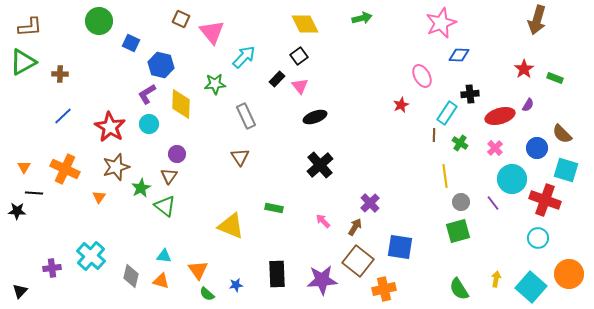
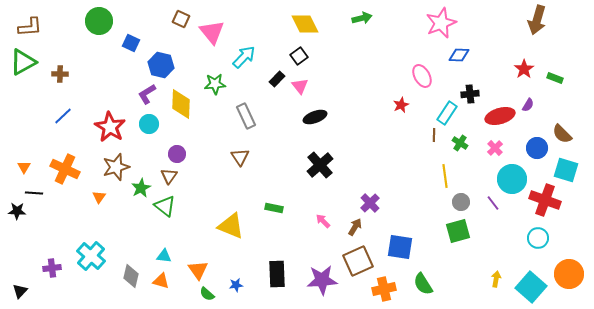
brown square at (358, 261): rotated 28 degrees clockwise
green semicircle at (459, 289): moved 36 px left, 5 px up
